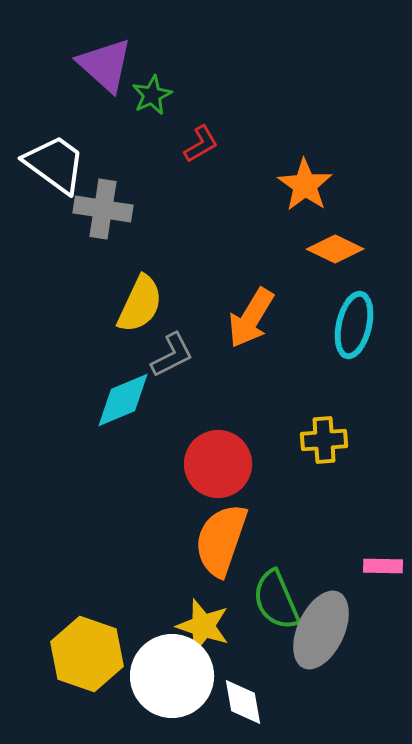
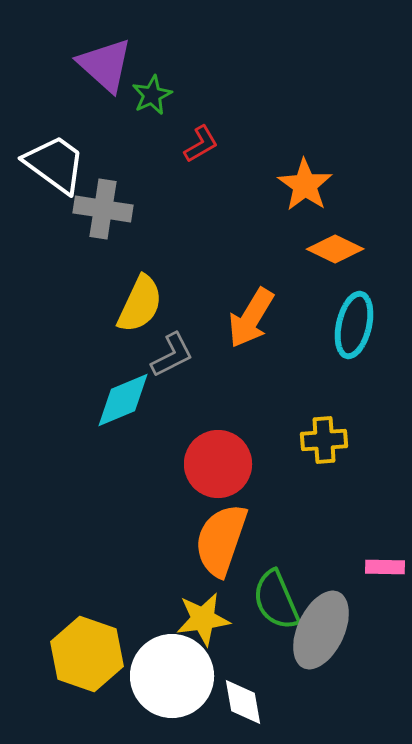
pink rectangle: moved 2 px right, 1 px down
yellow star: moved 7 px up; rotated 26 degrees counterclockwise
